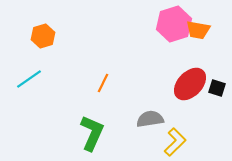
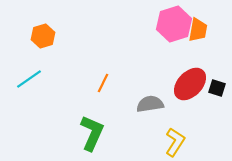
orange trapezoid: rotated 90 degrees counterclockwise
gray semicircle: moved 15 px up
yellow L-shape: rotated 12 degrees counterclockwise
